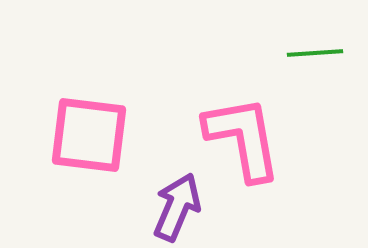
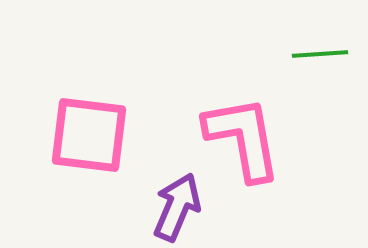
green line: moved 5 px right, 1 px down
